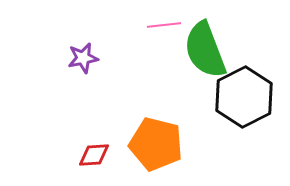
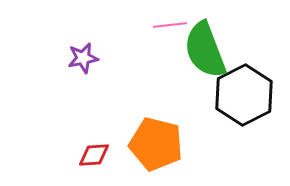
pink line: moved 6 px right
black hexagon: moved 2 px up
